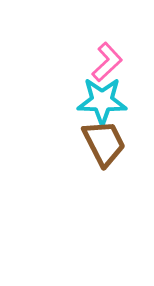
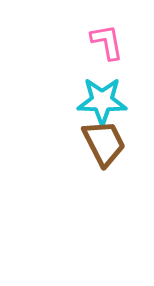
pink L-shape: moved 20 px up; rotated 57 degrees counterclockwise
